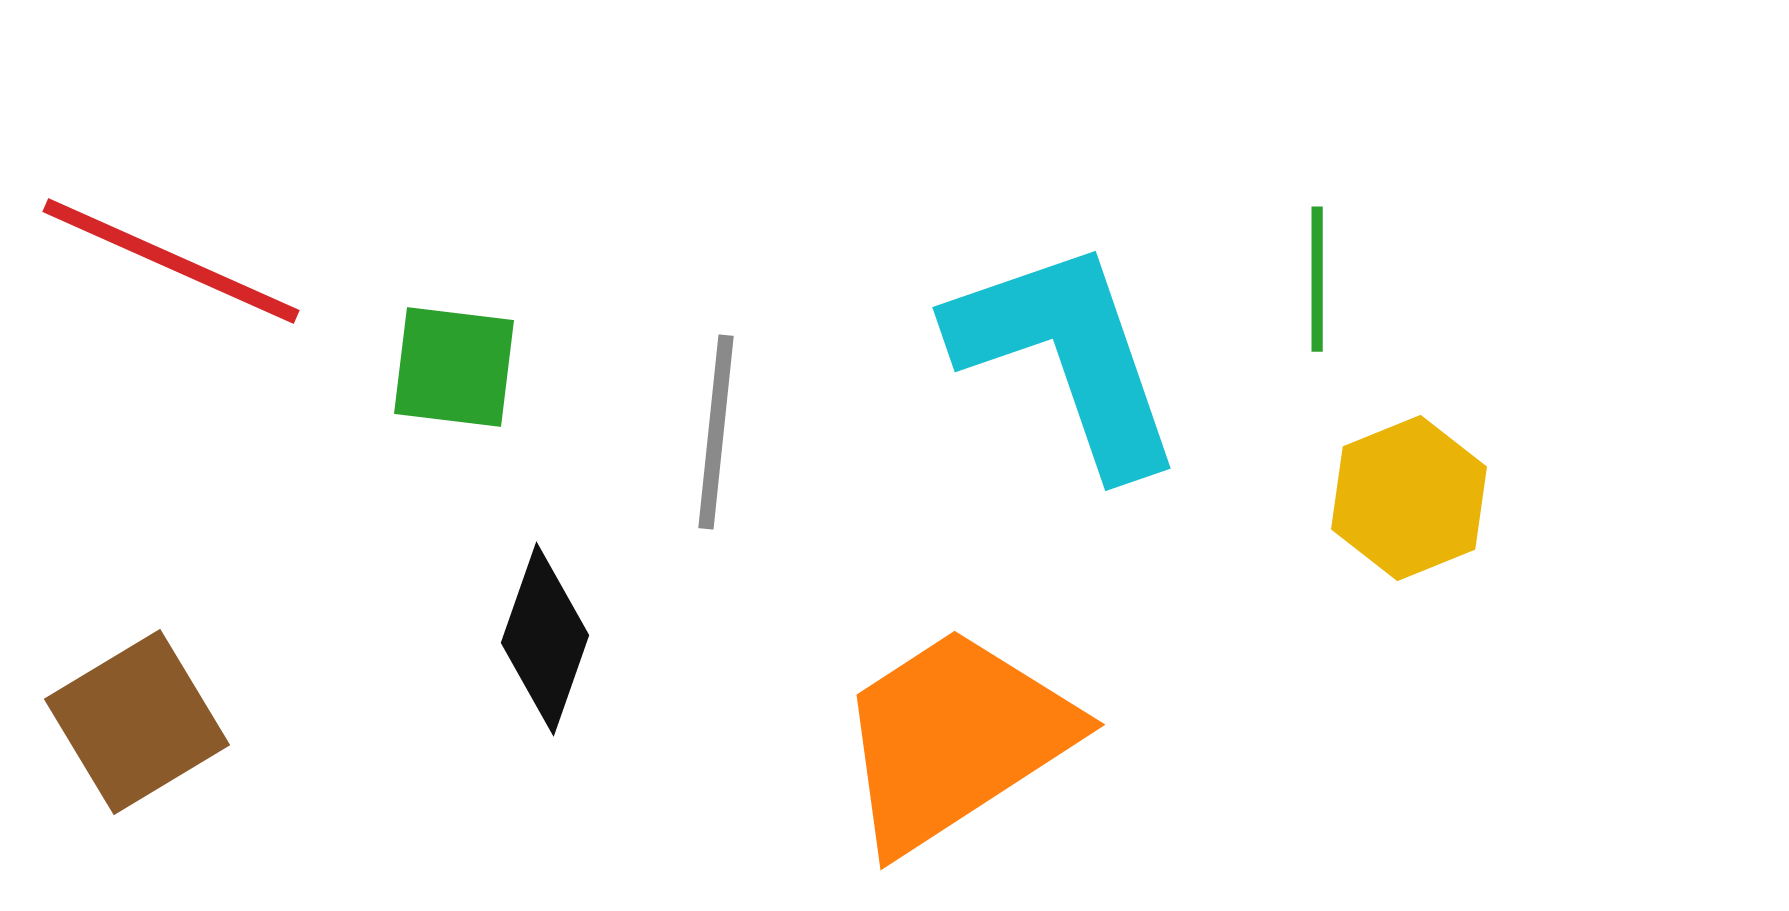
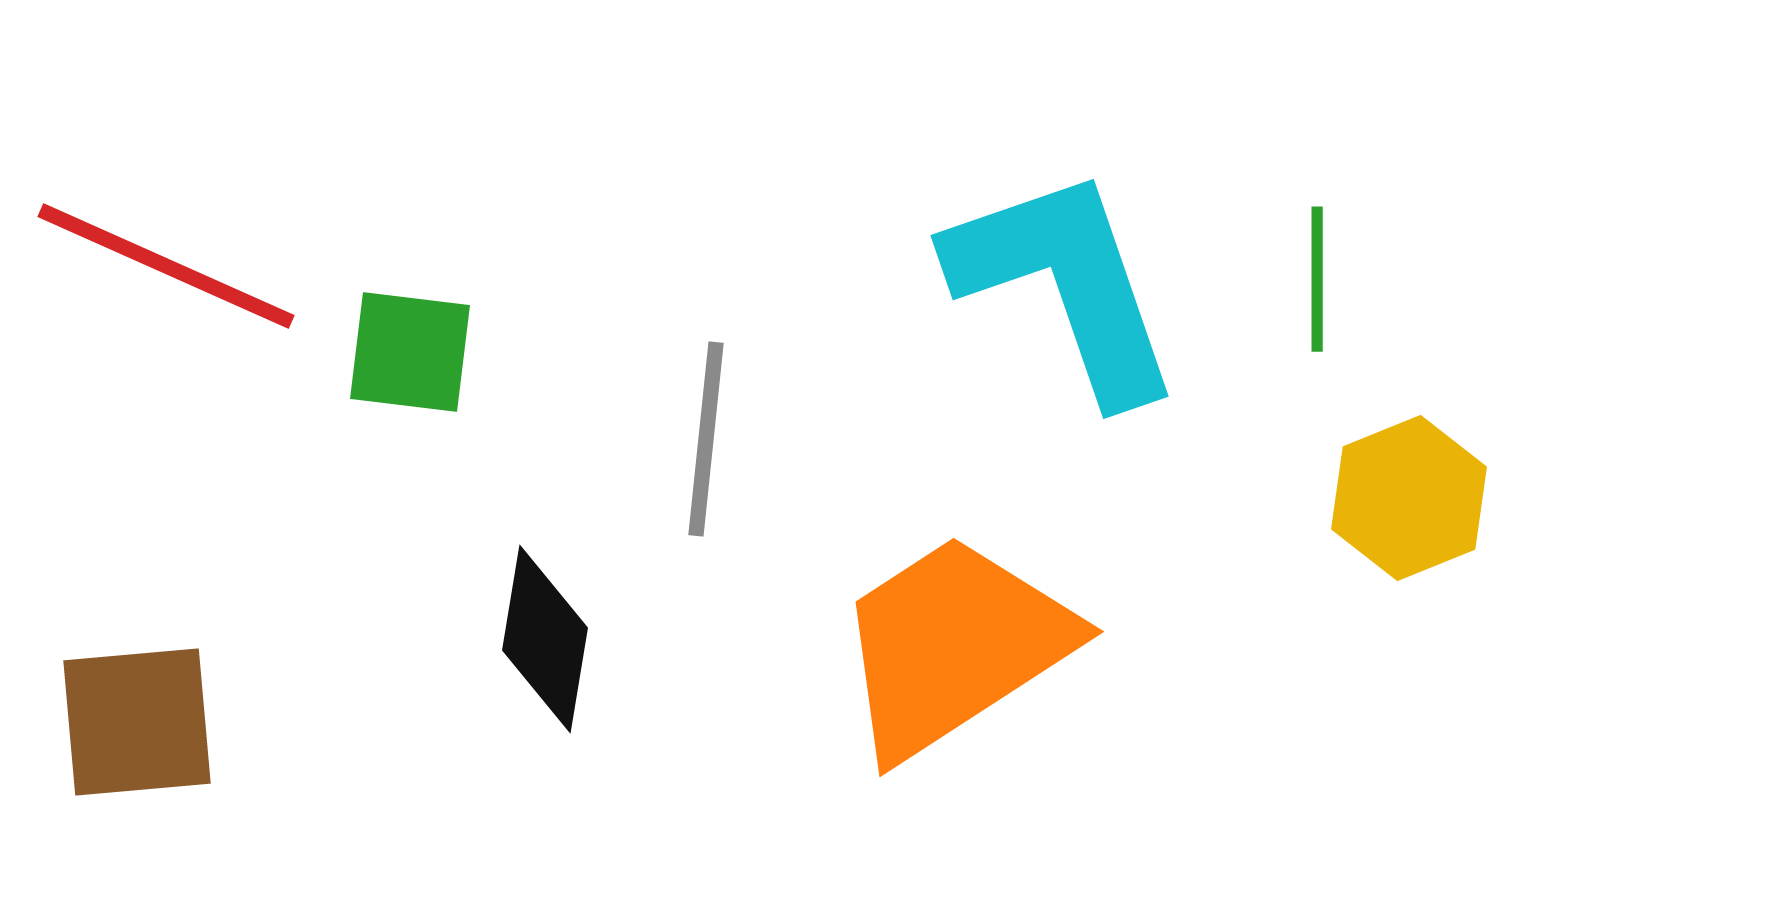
red line: moved 5 px left, 5 px down
cyan L-shape: moved 2 px left, 72 px up
green square: moved 44 px left, 15 px up
gray line: moved 10 px left, 7 px down
black diamond: rotated 10 degrees counterclockwise
brown square: rotated 26 degrees clockwise
orange trapezoid: moved 1 px left, 93 px up
